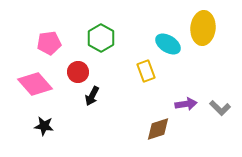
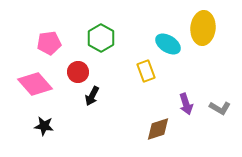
purple arrow: rotated 80 degrees clockwise
gray L-shape: rotated 15 degrees counterclockwise
